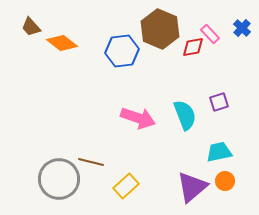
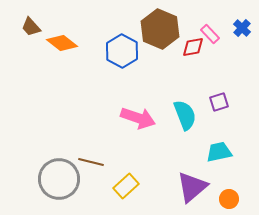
blue hexagon: rotated 24 degrees counterclockwise
orange circle: moved 4 px right, 18 px down
